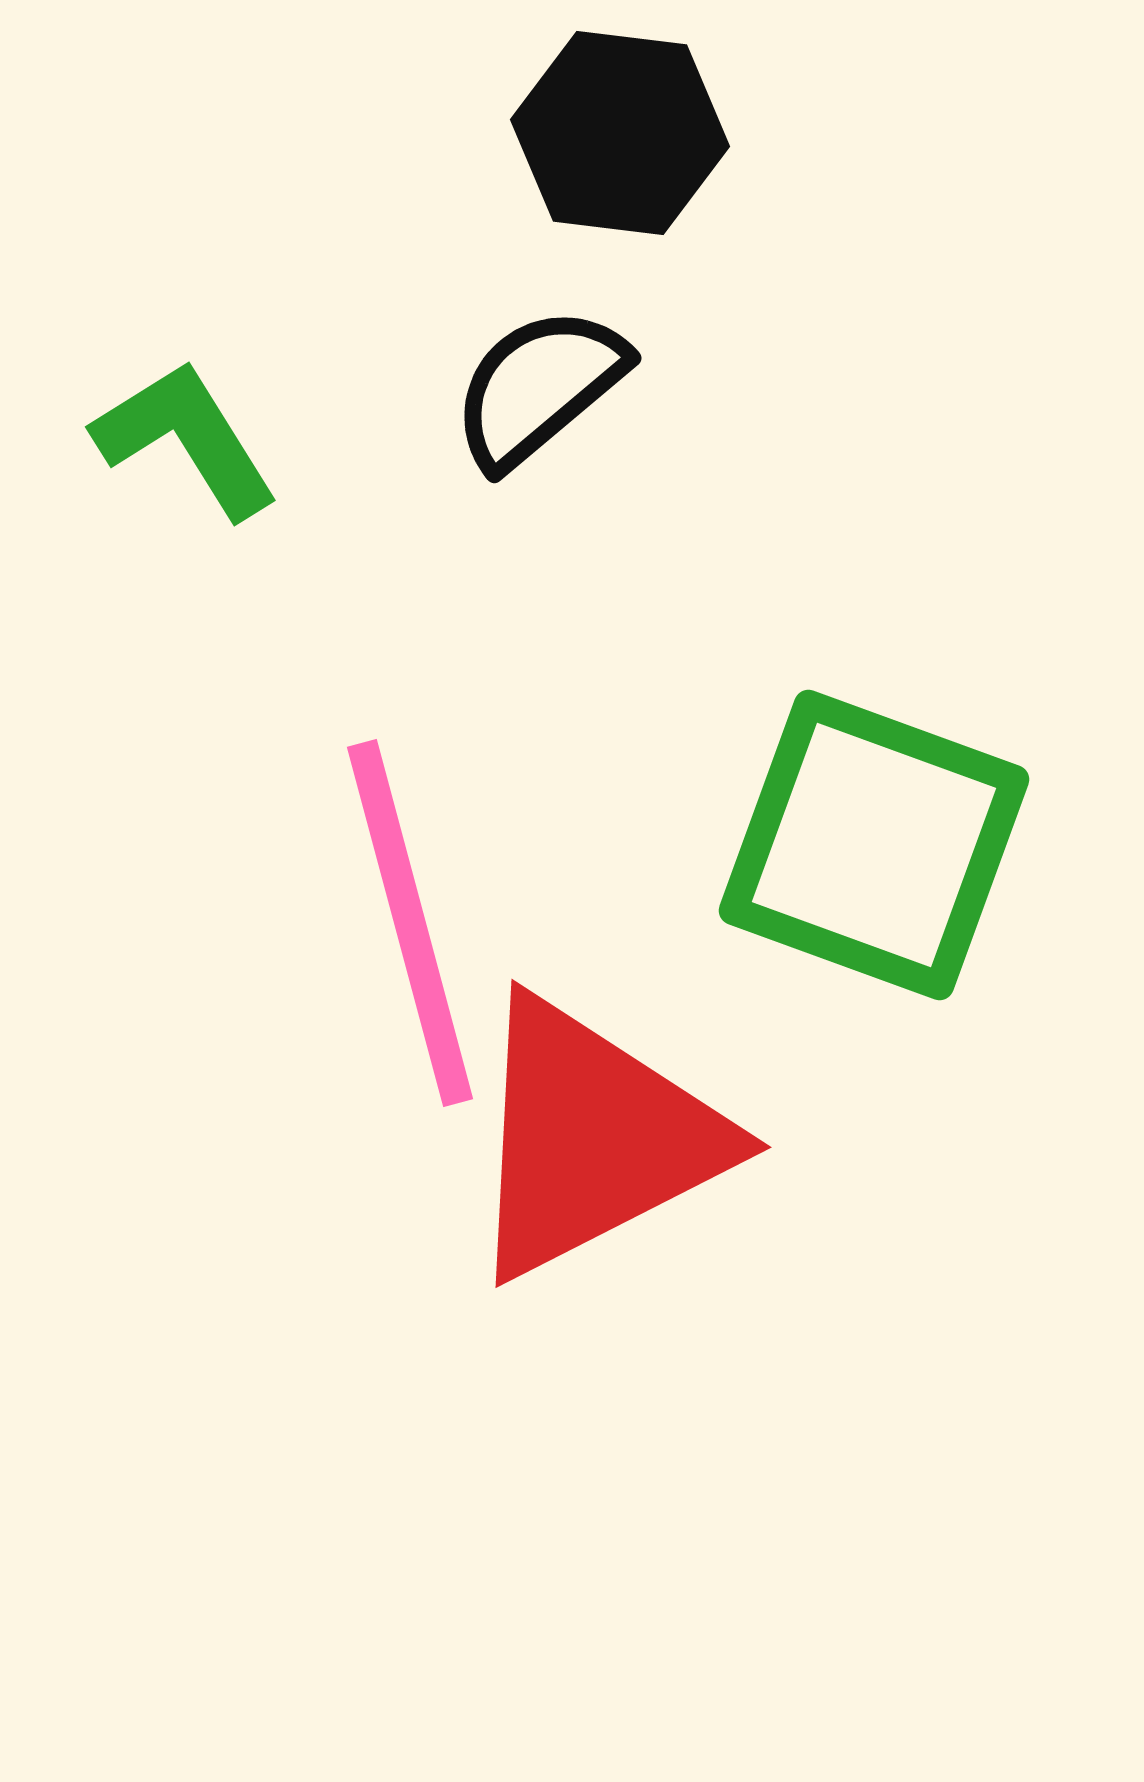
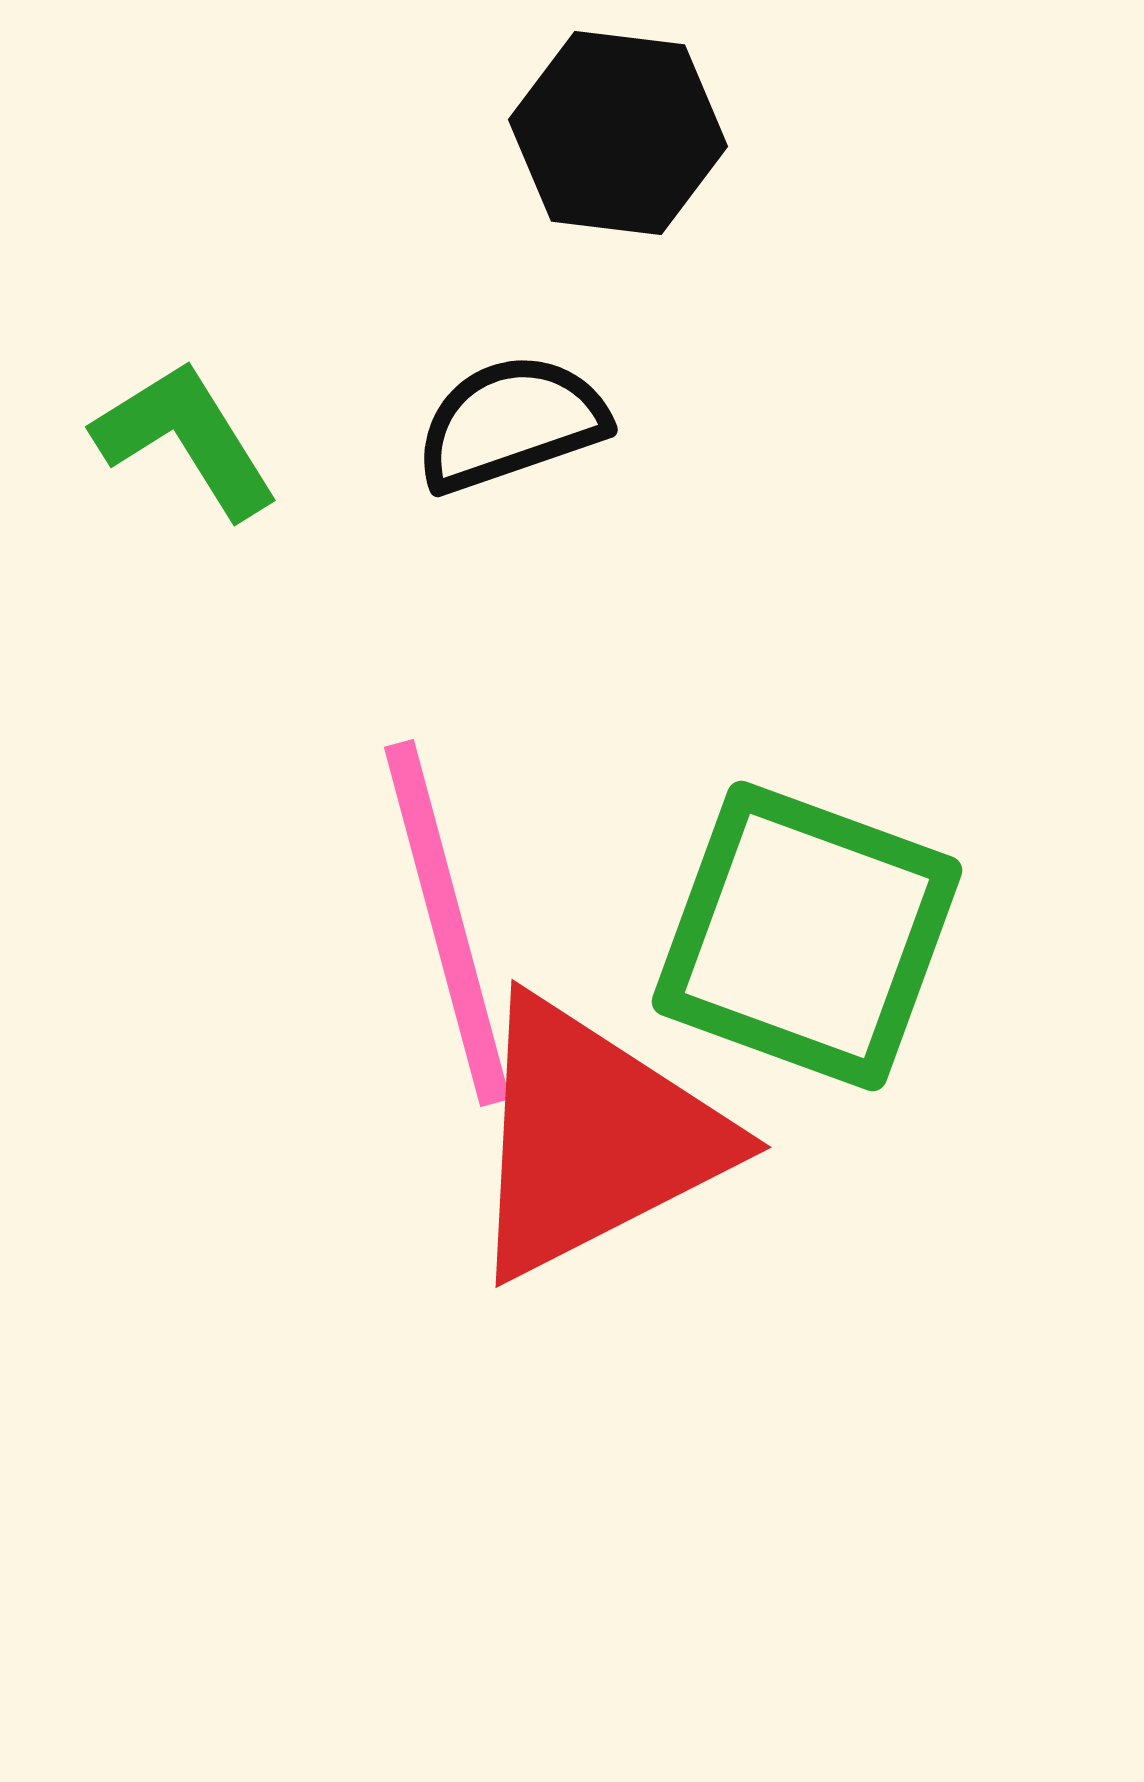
black hexagon: moved 2 px left
black semicircle: moved 28 px left, 36 px down; rotated 21 degrees clockwise
green square: moved 67 px left, 91 px down
pink line: moved 37 px right
